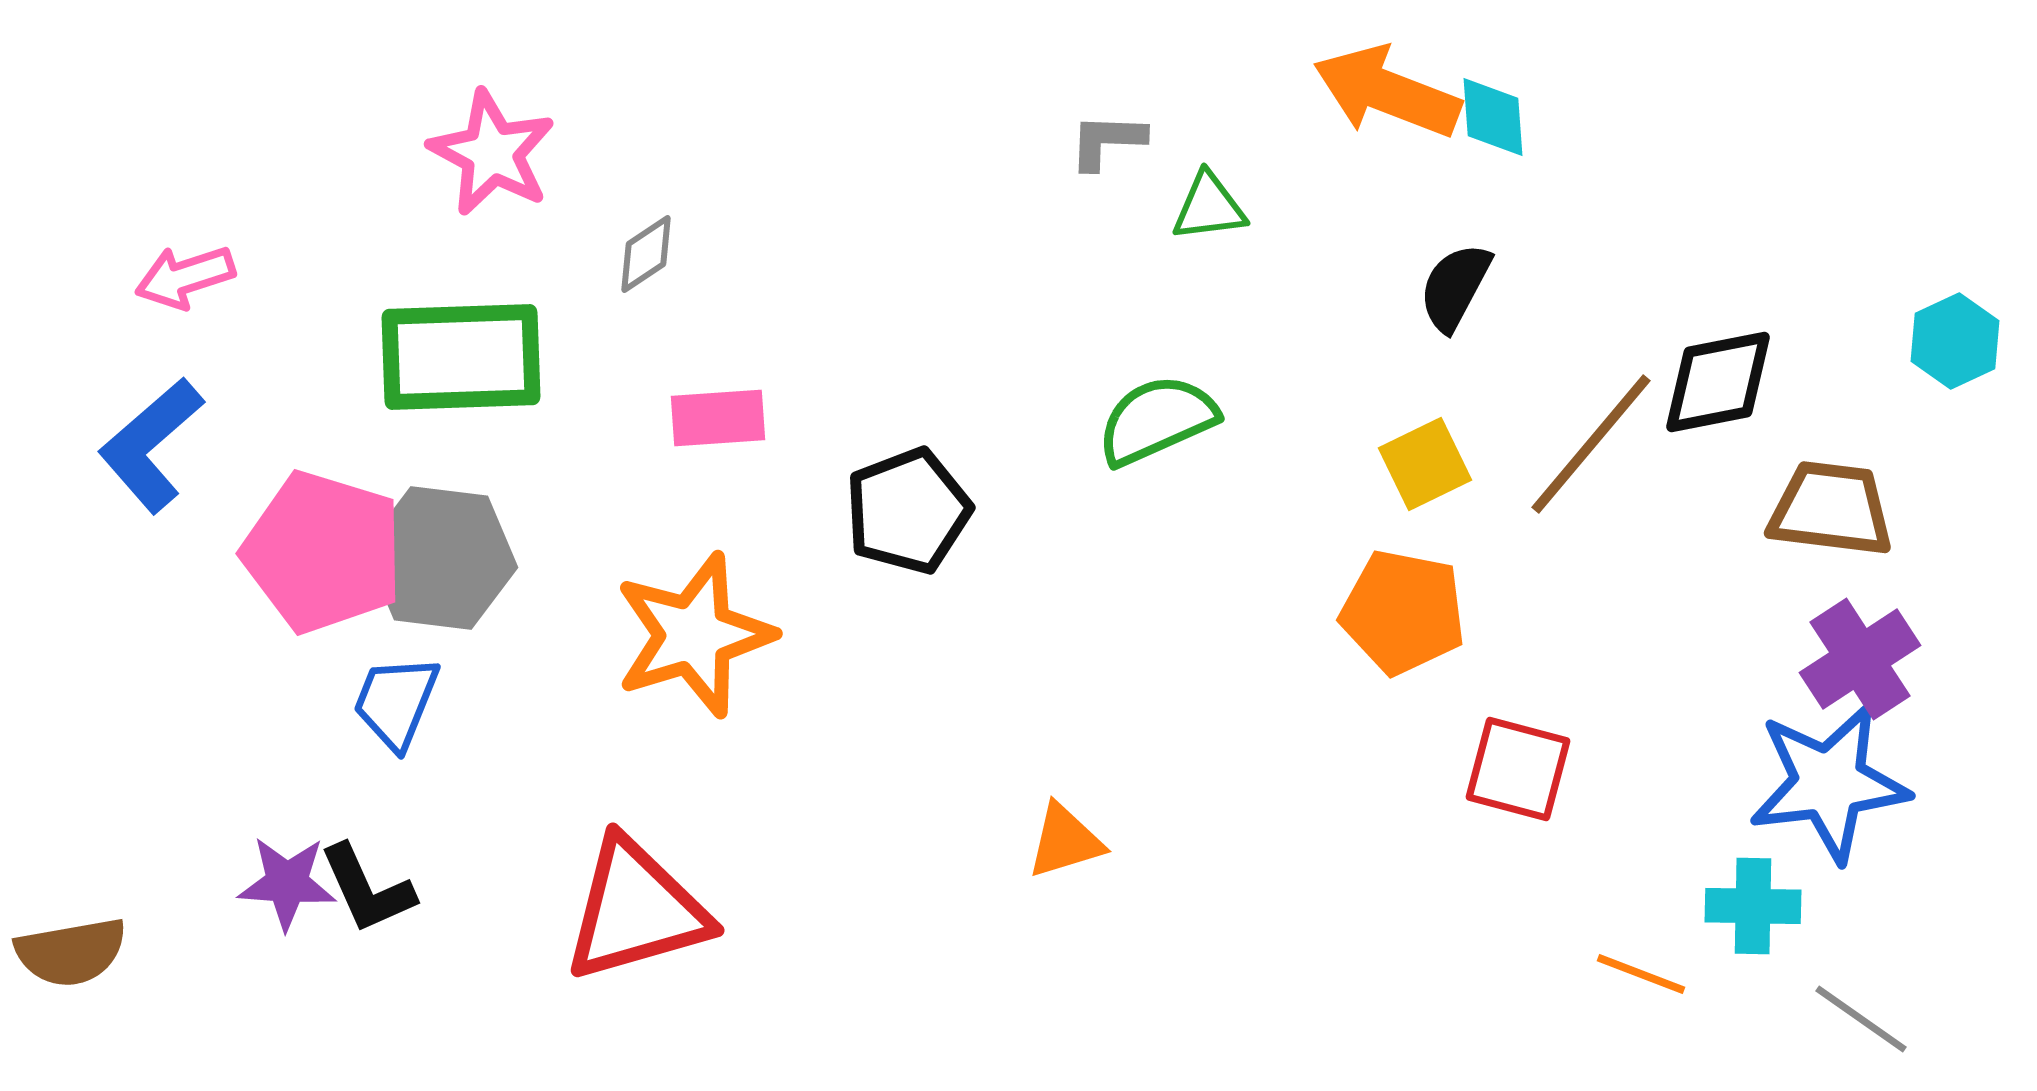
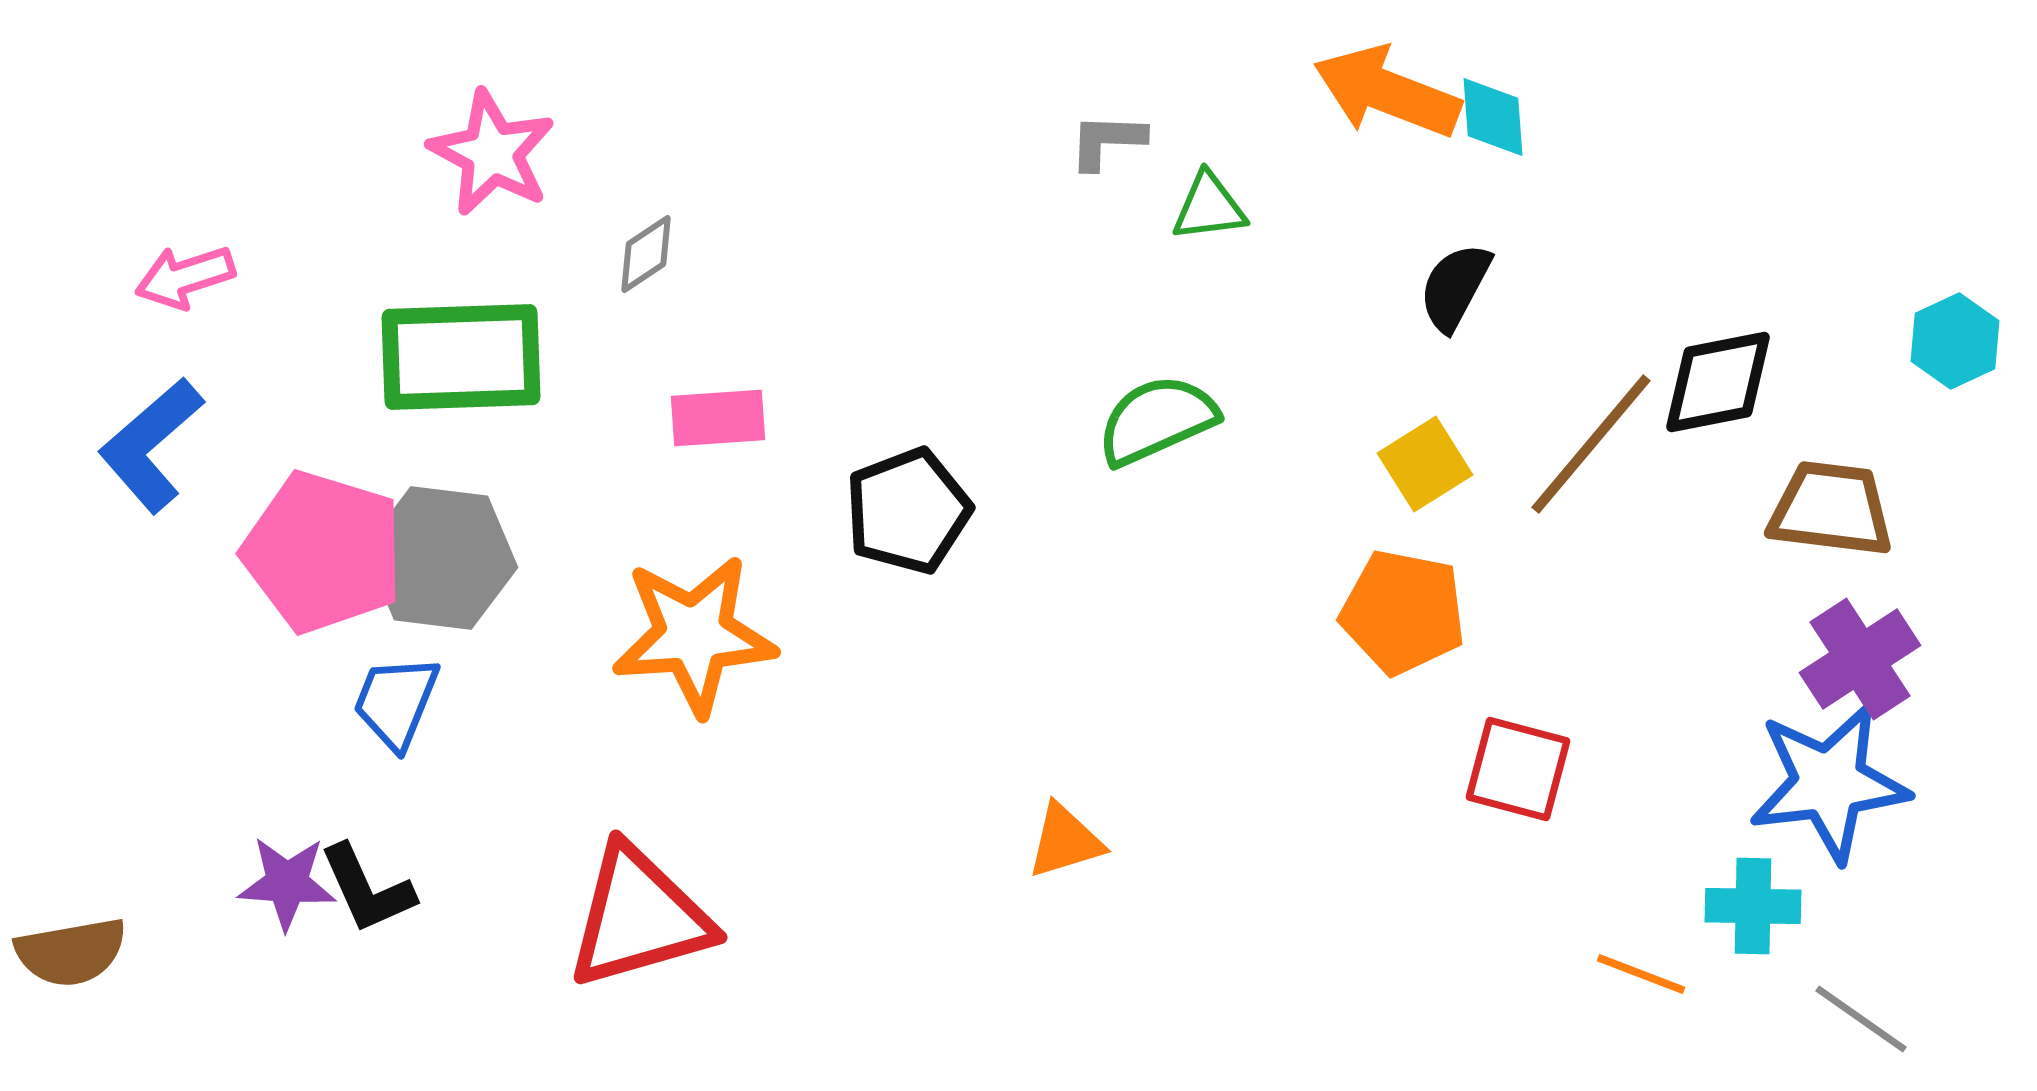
yellow square: rotated 6 degrees counterclockwise
orange star: rotated 13 degrees clockwise
red triangle: moved 3 px right, 7 px down
